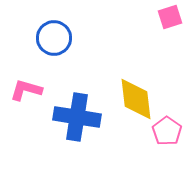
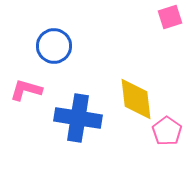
blue circle: moved 8 px down
blue cross: moved 1 px right, 1 px down
